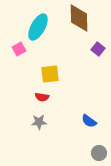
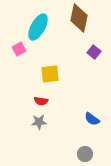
brown diamond: rotated 12 degrees clockwise
purple square: moved 4 px left, 3 px down
red semicircle: moved 1 px left, 4 px down
blue semicircle: moved 3 px right, 2 px up
gray circle: moved 14 px left, 1 px down
